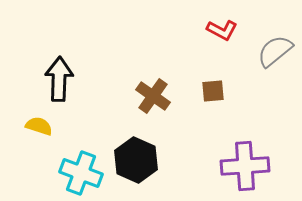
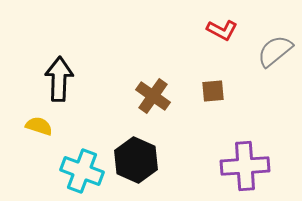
cyan cross: moved 1 px right, 2 px up
